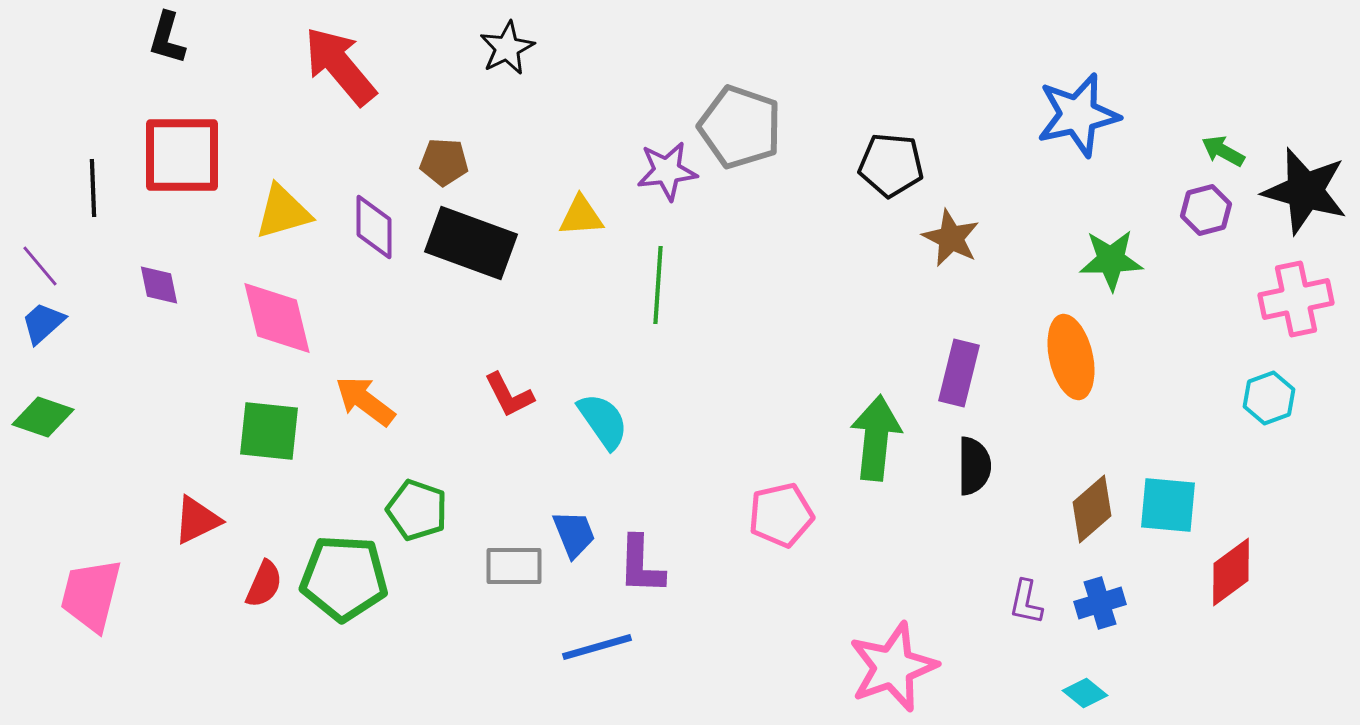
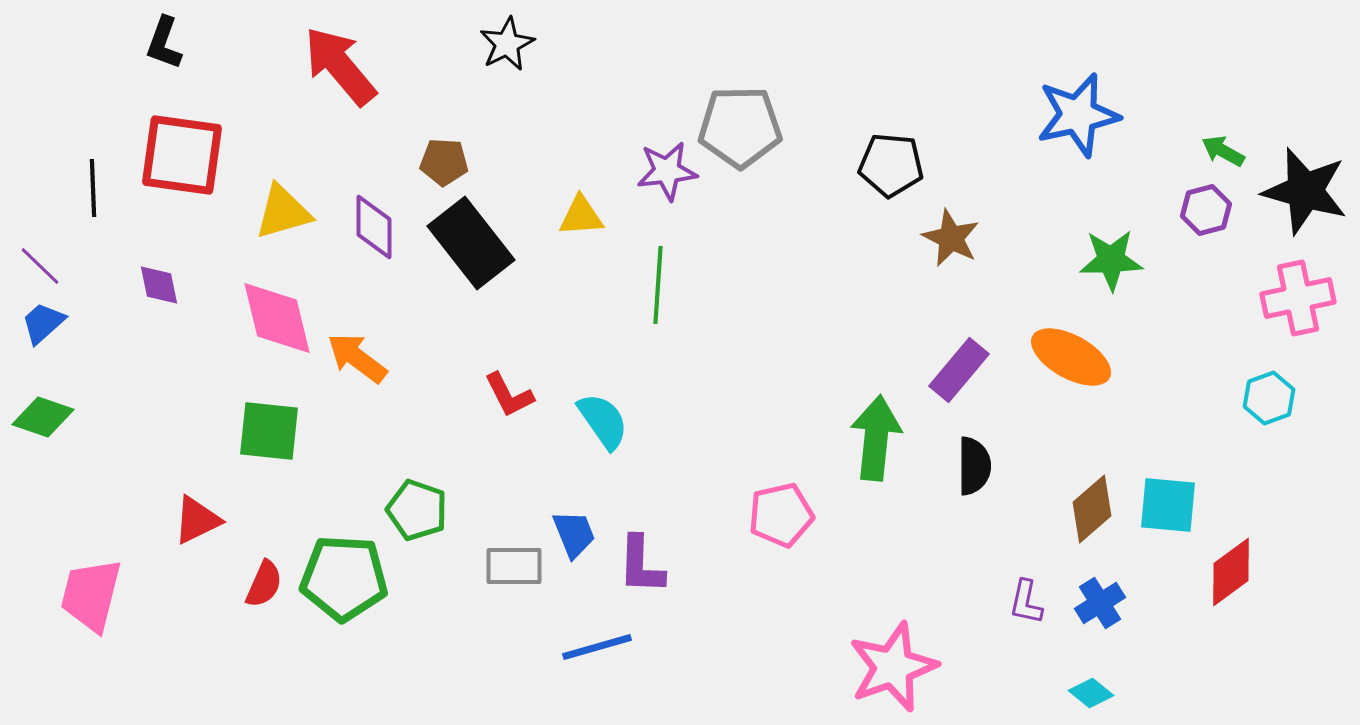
black L-shape at (167, 38): moved 3 px left, 5 px down; rotated 4 degrees clockwise
black star at (507, 48): moved 4 px up
gray pentagon at (740, 127): rotated 20 degrees counterclockwise
red square at (182, 155): rotated 8 degrees clockwise
black rectangle at (471, 243): rotated 32 degrees clockwise
purple line at (40, 266): rotated 6 degrees counterclockwise
pink cross at (1296, 299): moved 2 px right, 1 px up
orange ellipse at (1071, 357): rotated 48 degrees counterclockwise
purple rectangle at (959, 373): moved 3 px up; rotated 26 degrees clockwise
orange arrow at (365, 401): moved 8 px left, 43 px up
blue cross at (1100, 603): rotated 15 degrees counterclockwise
cyan diamond at (1085, 693): moved 6 px right
